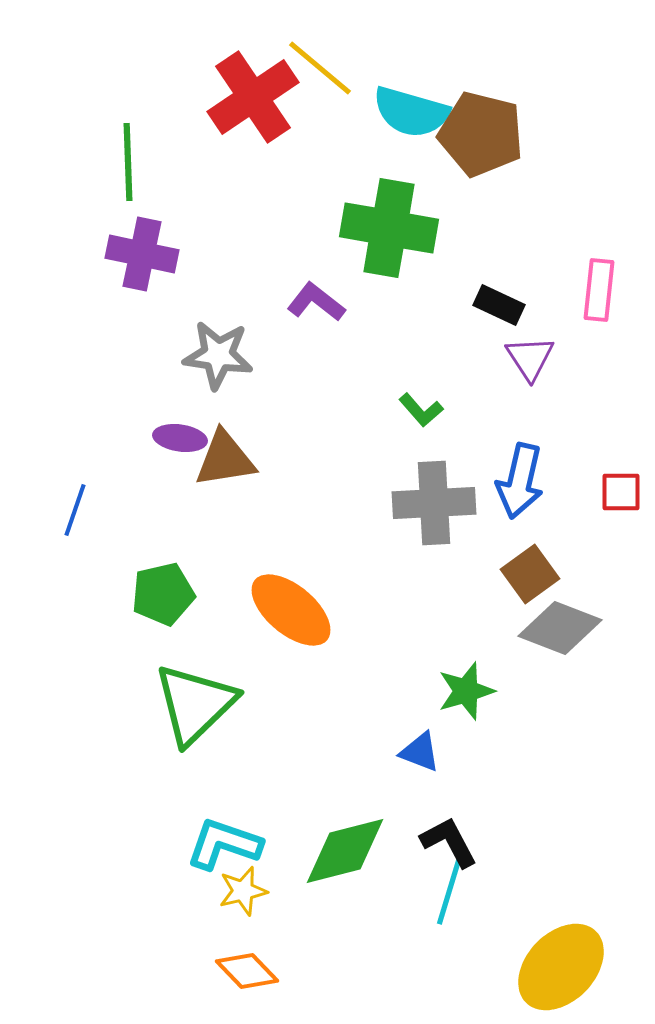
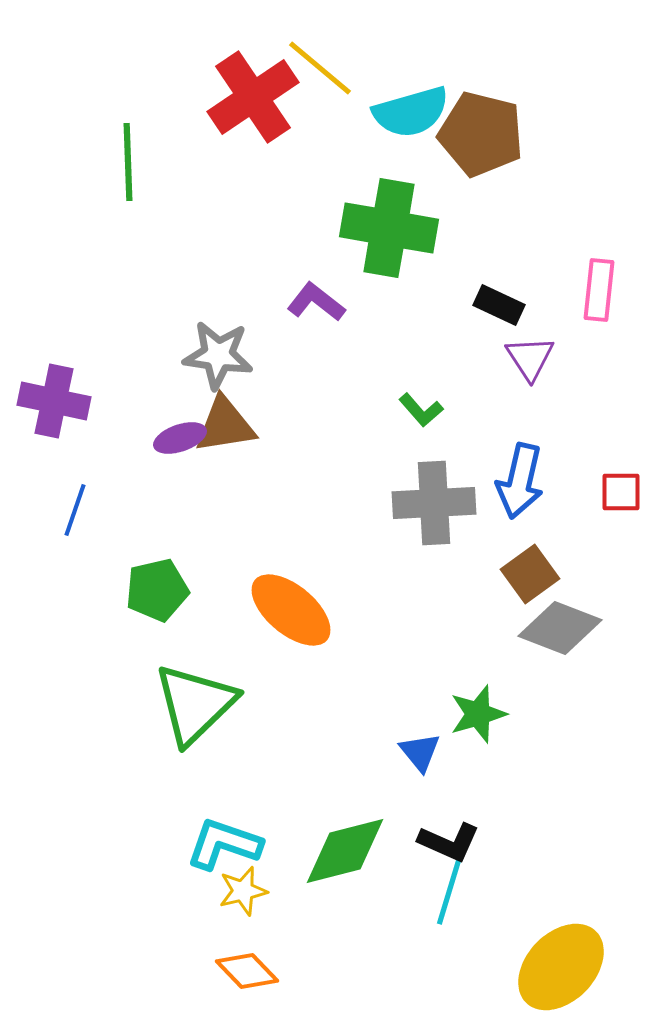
cyan semicircle: rotated 32 degrees counterclockwise
purple cross: moved 88 px left, 147 px down
purple ellipse: rotated 27 degrees counterclockwise
brown triangle: moved 34 px up
green pentagon: moved 6 px left, 4 px up
green star: moved 12 px right, 23 px down
blue triangle: rotated 30 degrees clockwise
black L-shape: rotated 142 degrees clockwise
